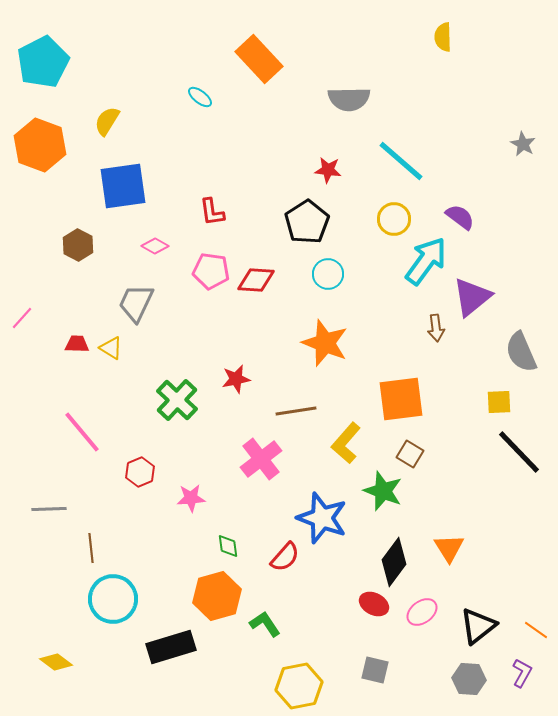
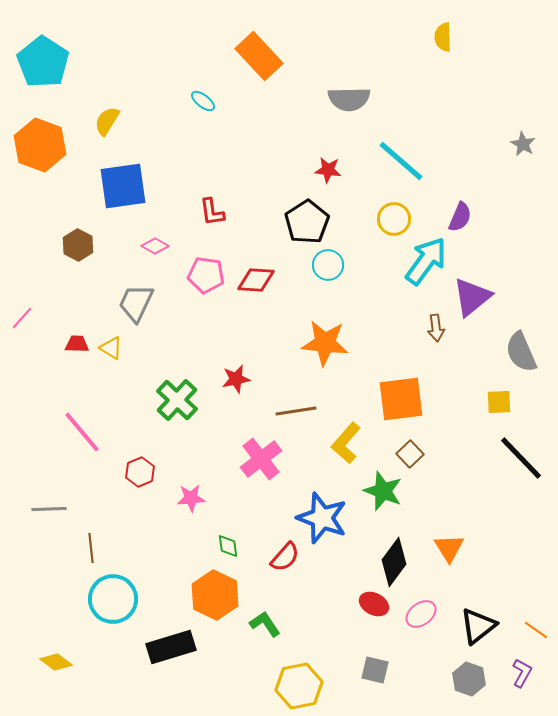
orange rectangle at (259, 59): moved 3 px up
cyan pentagon at (43, 62): rotated 12 degrees counterclockwise
cyan ellipse at (200, 97): moved 3 px right, 4 px down
purple semicircle at (460, 217): rotated 76 degrees clockwise
pink pentagon at (211, 271): moved 5 px left, 4 px down
cyan circle at (328, 274): moved 9 px up
orange star at (325, 343): rotated 15 degrees counterclockwise
black line at (519, 452): moved 2 px right, 6 px down
brown square at (410, 454): rotated 16 degrees clockwise
orange hexagon at (217, 596): moved 2 px left, 1 px up; rotated 18 degrees counterclockwise
pink ellipse at (422, 612): moved 1 px left, 2 px down
gray hexagon at (469, 679): rotated 16 degrees clockwise
